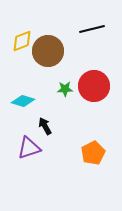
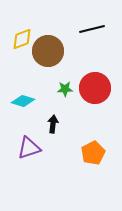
yellow diamond: moved 2 px up
red circle: moved 1 px right, 2 px down
black arrow: moved 8 px right, 2 px up; rotated 36 degrees clockwise
